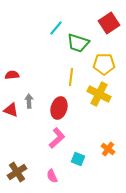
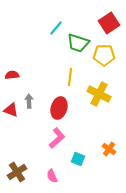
yellow pentagon: moved 9 px up
yellow line: moved 1 px left
orange cross: moved 1 px right
